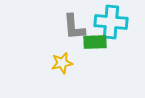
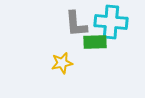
gray L-shape: moved 2 px right, 3 px up
